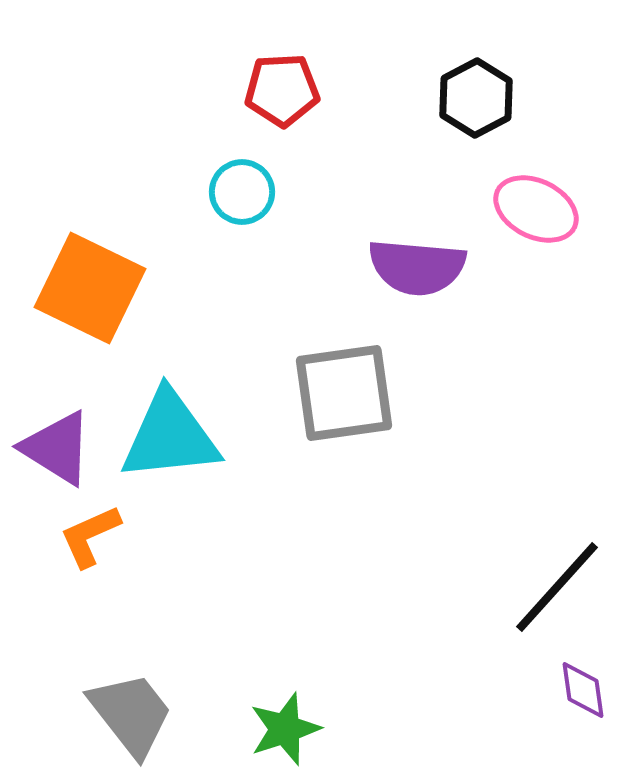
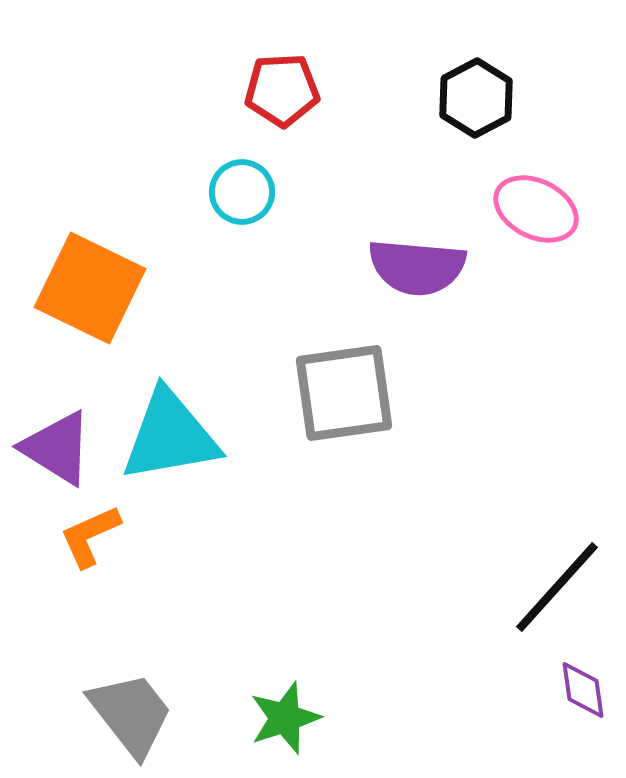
cyan triangle: rotated 4 degrees counterclockwise
green star: moved 11 px up
